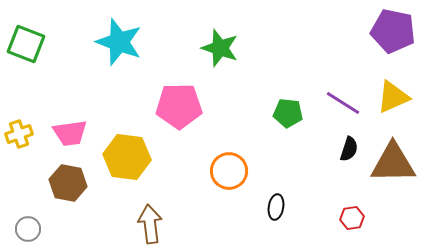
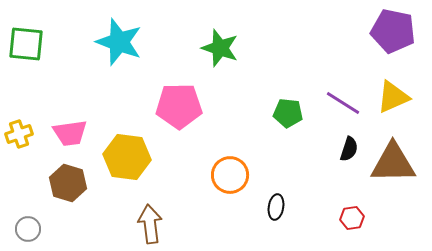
green square: rotated 15 degrees counterclockwise
orange circle: moved 1 px right, 4 px down
brown hexagon: rotated 6 degrees clockwise
